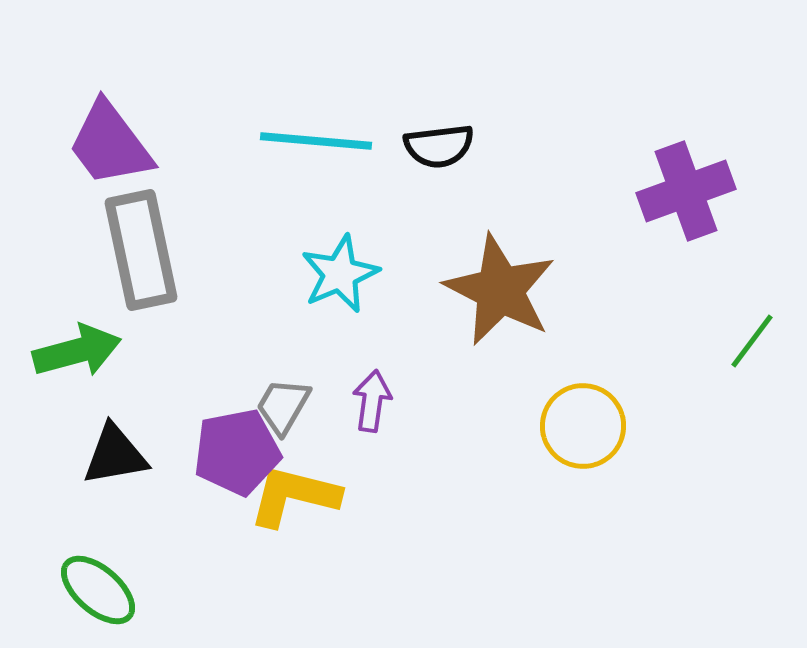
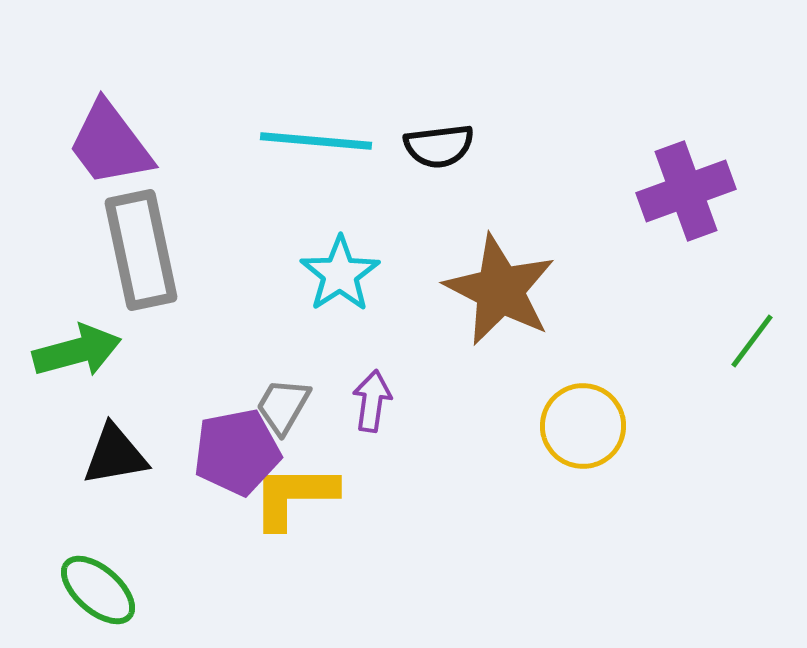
cyan star: rotated 10 degrees counterclockwise
yellow L-shape: rotated 14 degrees counterclockwise
